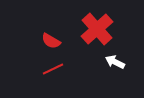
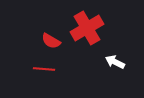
red cross: moved 10 px left, 1 px up; rotated 12 degrees clockwise
red line: moved 9 px left; rotated 30 degrees clockwise
